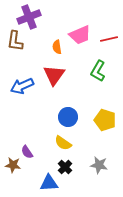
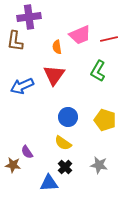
purple cross: rotated 15 degrees clockwise
